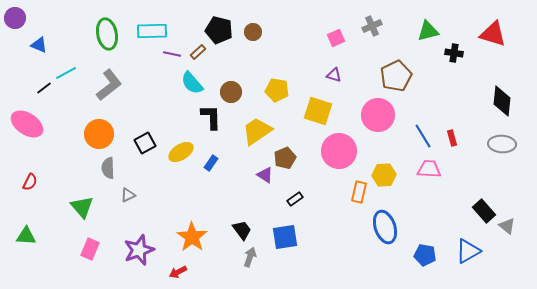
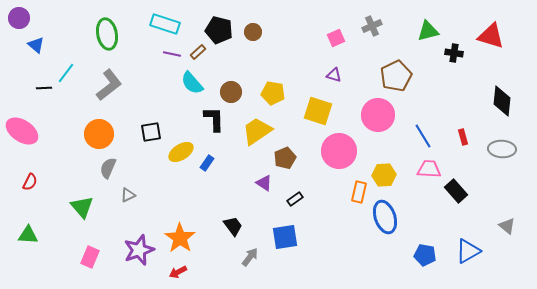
purple circle at (15, 18): moved 4 px right
cyan rectangle at (152, 31): moved 13 px right, 7 px up; rotated 20 degrees clockwise
red triangle at (493, 34): moved 2 px left, 2 px down
blue triangle at (39, 45): moved 3 px left; rotated 18 degrees clockwise
cyan line at (66, 73): rotated 25 degrees counterclockwise
black line at (44, 88): rotated 35 degrees clockwise
yellow pentagon at (277, 90): moved 4 px left, 3 px down
black L-shape at (211, 117): moved 3 px right, 2 px down
pink ellipse at (27, 124): moved 5 px left, 7 px down
red rectangle at (452, 138): moved 11 px right, 1 px up
black square at (145, 143): moved 6 px right, 11 px up; rotated 20 degrees clockwise
gray ellipse at (502, 144): moved 5 px down
blue rectangle at (211, 163): moved 4 px left
gray semicircle at (108, 168): rotated 25 degrees clockwise
purple triangle at (265, 175): moved 1 px left, 8 px down
black rectangle at (484, 211): moved 28 px left, 20 px up
blue ellipse at (385, 227): moved 10 px up
black trapezoid at (242, 230): moved 9 px left, 4 px up
green triangle at (26, 236): moved 2 px right, 1 px up
orange star at (192, 237): moved 12 px left, 1 px down
pink rectangle at (90, 249): moved 8 px down
gray arrow at (250, 257): rotated 18 degrees clockwise
